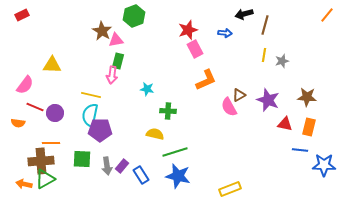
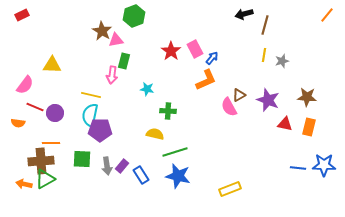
red star at (188, 30): moved 17 px left, 21 px down; rotated 18 degrees counterclockwise
blue arrow at (225, 33): moved 13 px left, 25 px down; rotated 56 degrees counterclockwise
green rectangle at (118, 61): moved 6 px right
blue line at (300, 150): moved 2 px left, 18 px down
